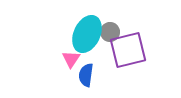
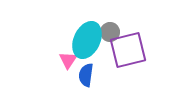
cyan ellipse: moved 6 px down
pink triangle: moved 3 px left, 1 px down
